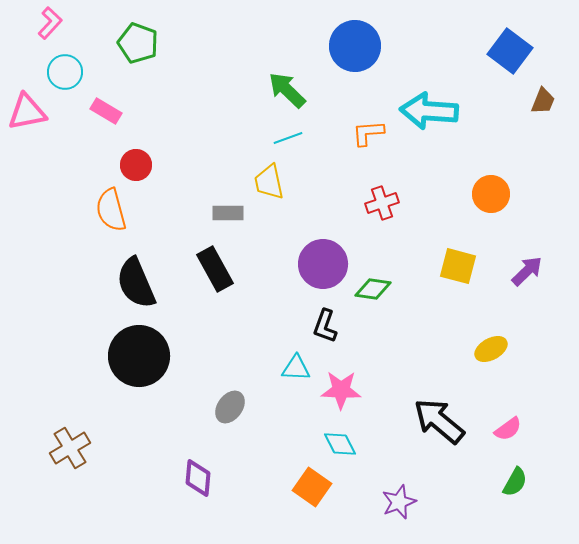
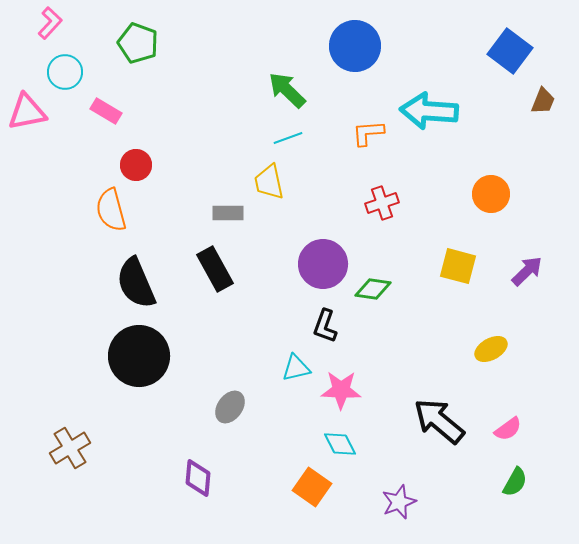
cyan triangle: rotated 16 degrees counterclockwise
